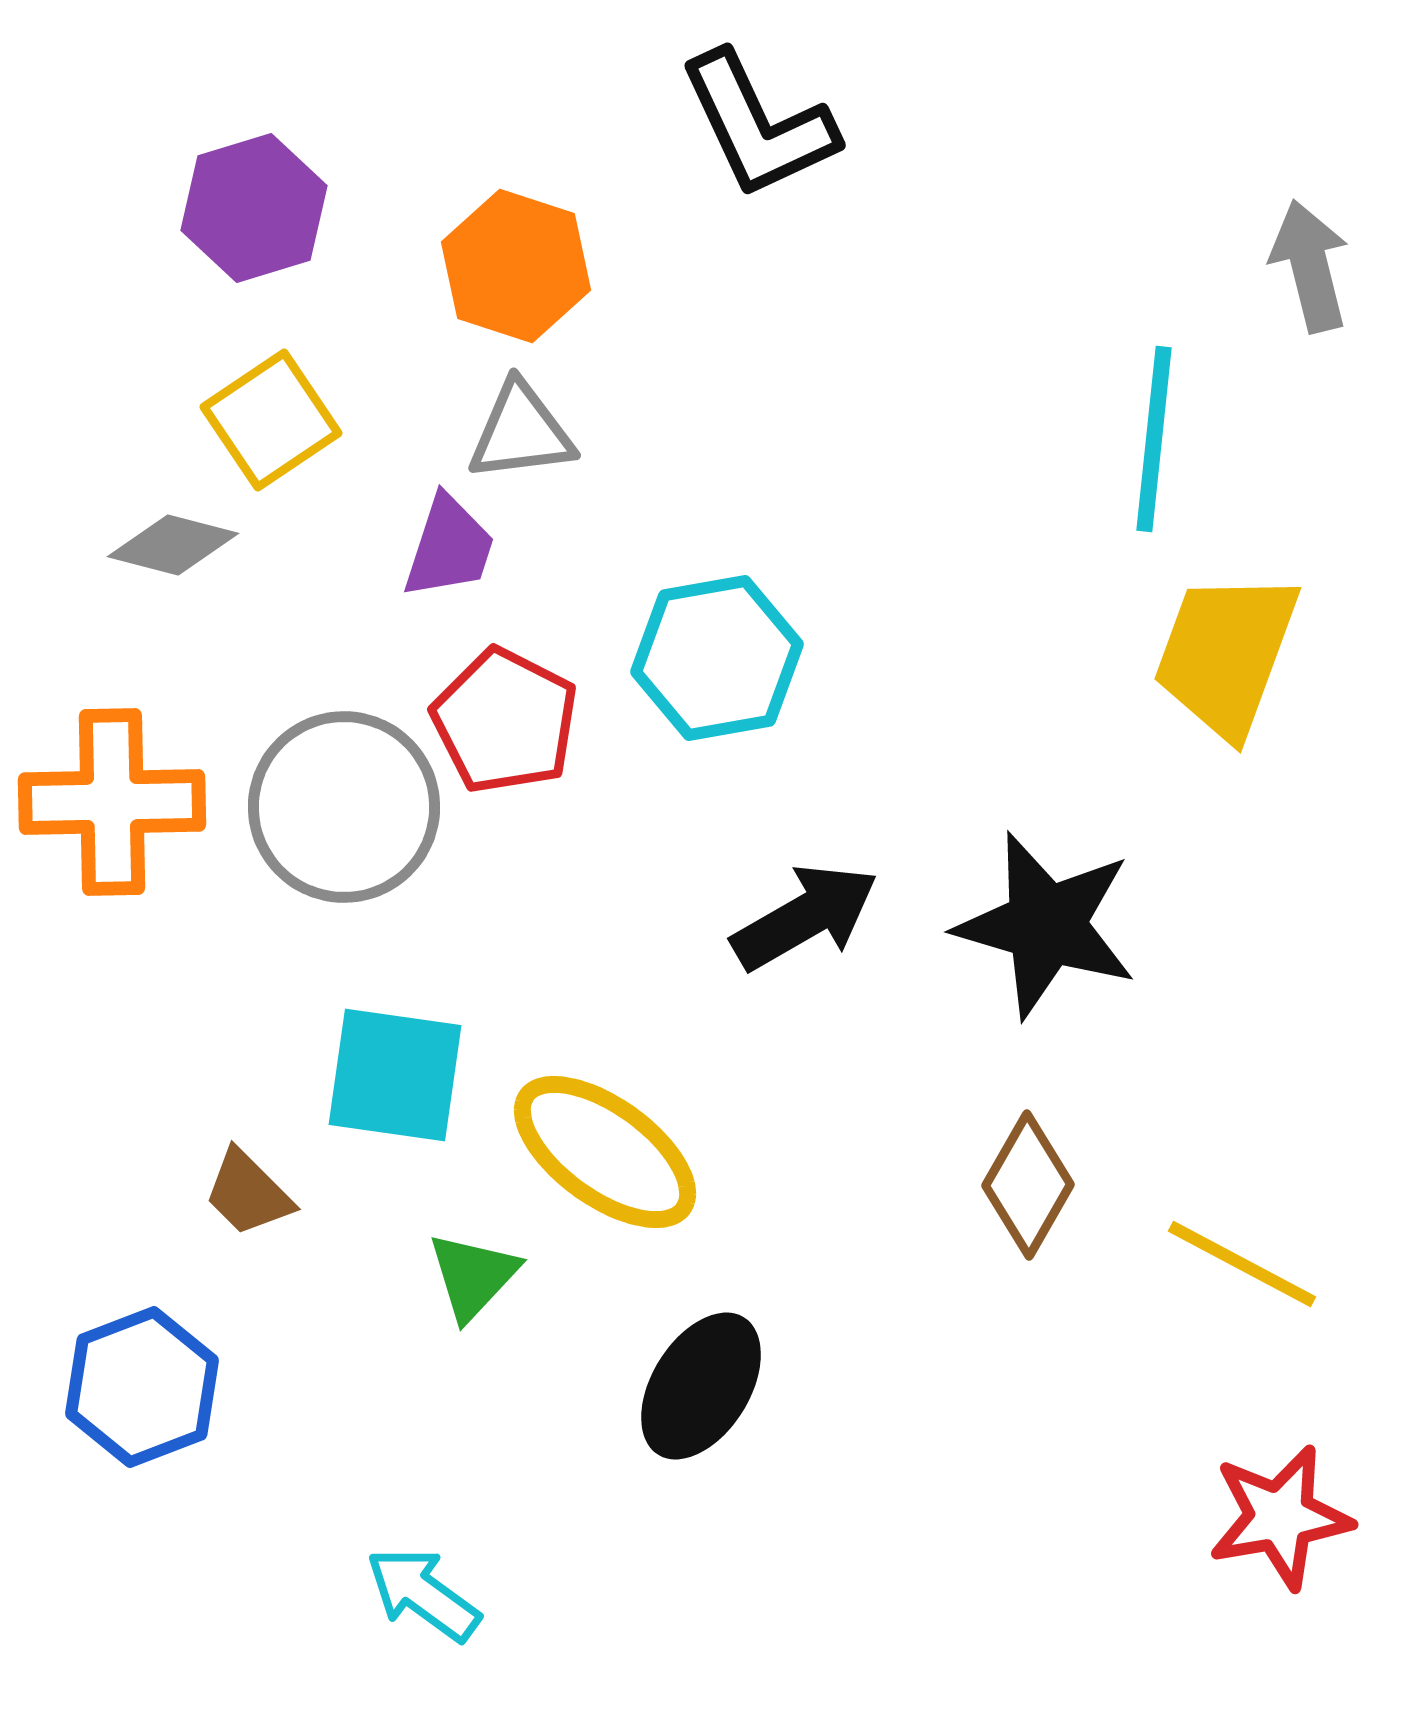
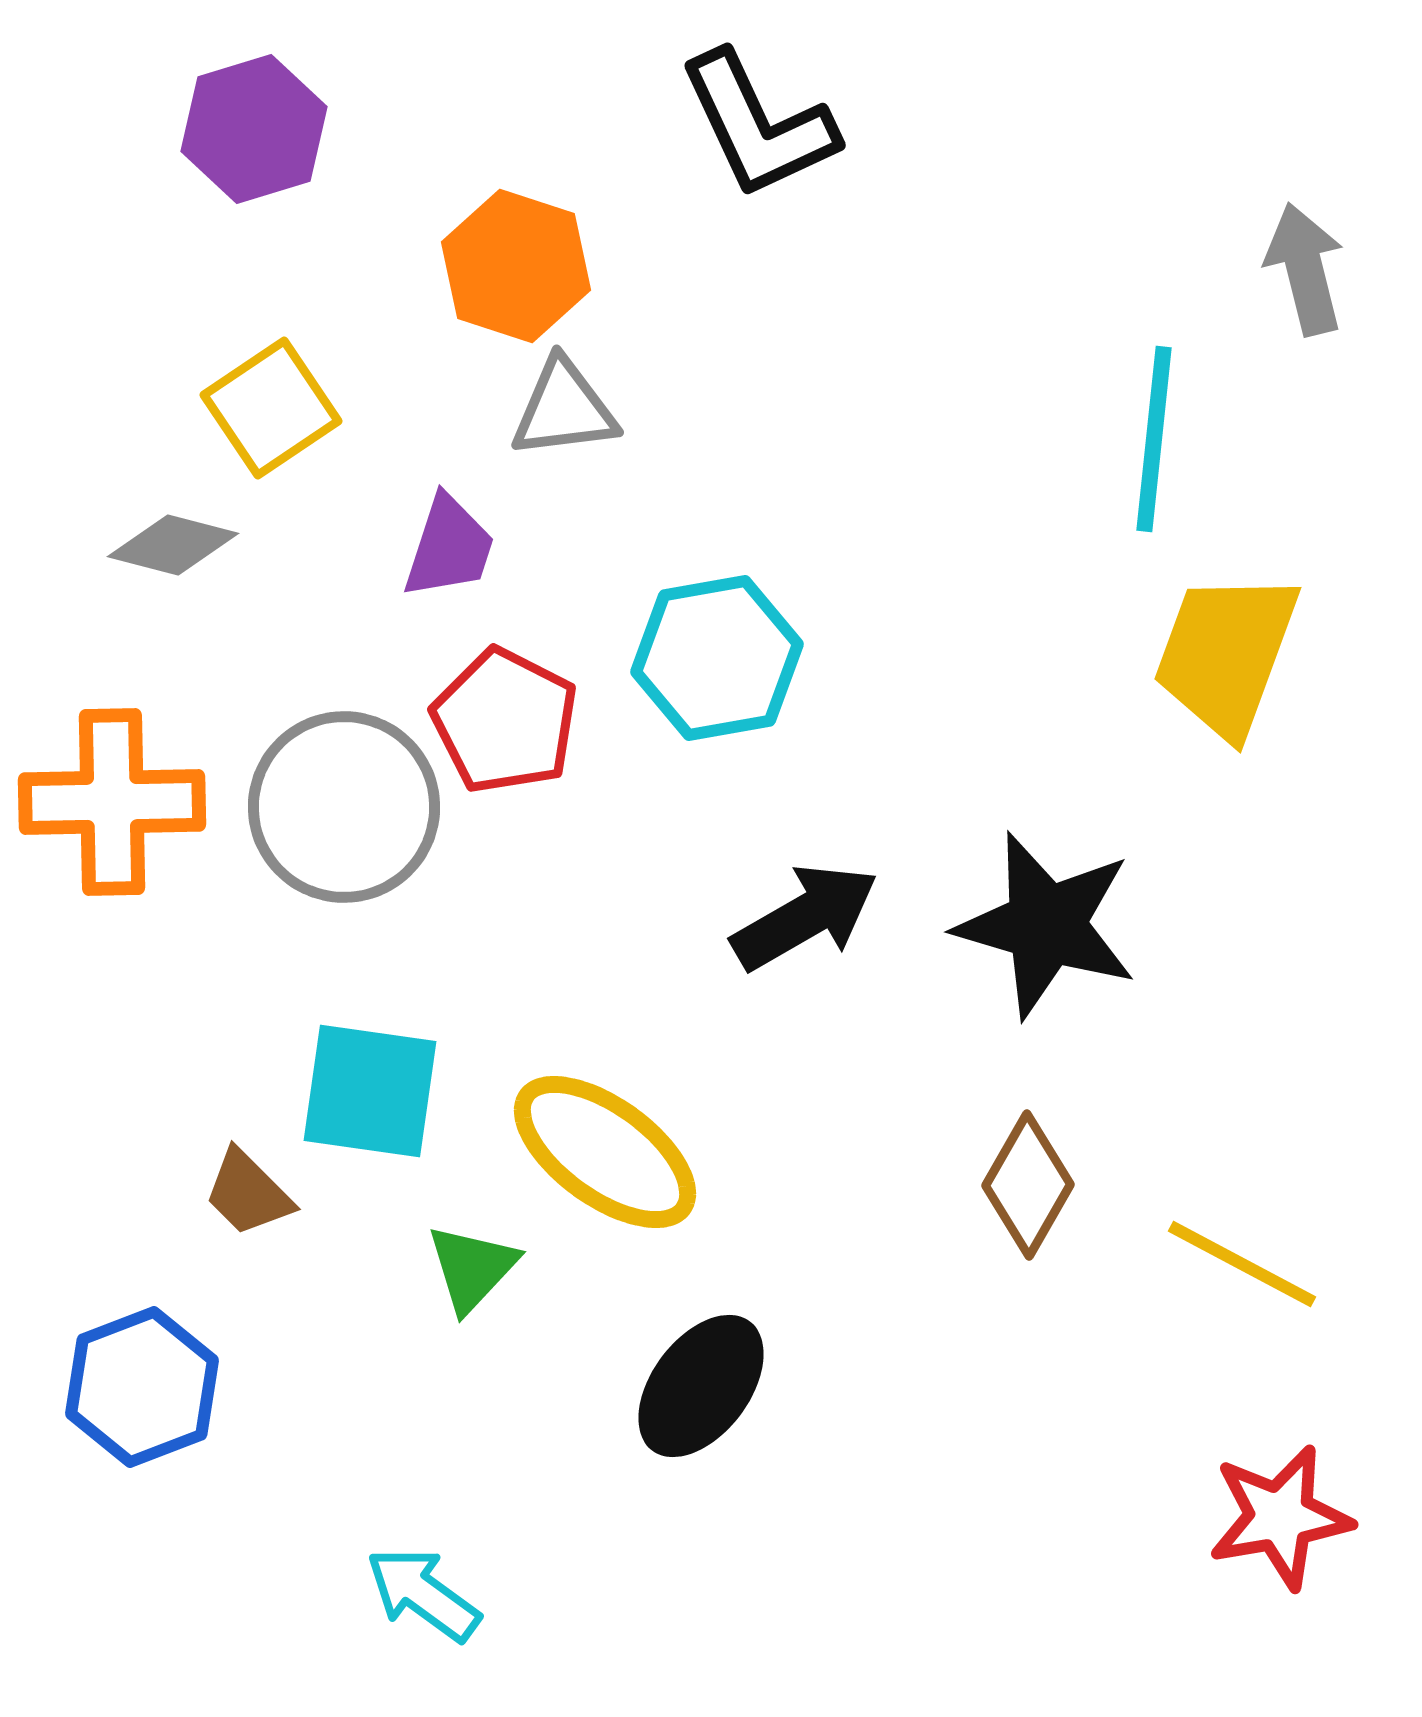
purple hexagon: moved 79 px up
gray arrow: moved 5 px left, 3 px down
yellow square: moved 12 px up
gray triangle: moved 43 px right, 23 px up
cyan square: moved 25 px left, 16 px down
green triangle: moved 1 px left, 8 px up
black ellipse: rotated 5 degrees clockwise
